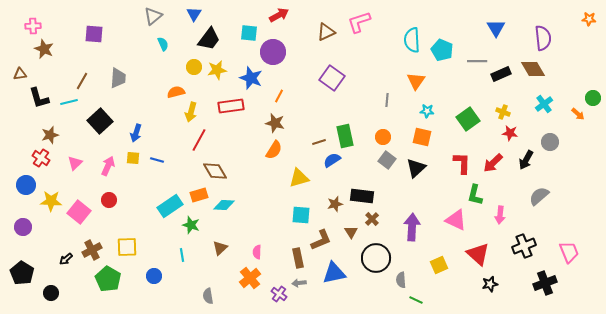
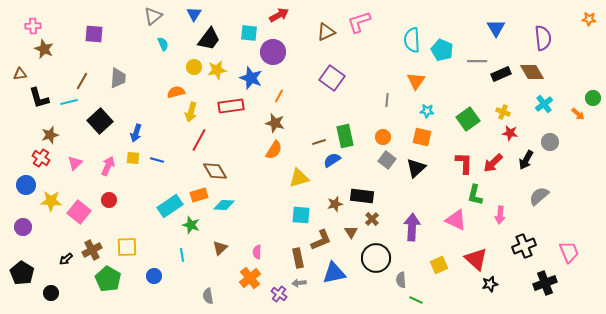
brown diamond at (533, 69): moved 1 px left, 3 px down
red L-shape at (462, 163): moved 2 px right
red triangle at (478, 254): moved 2 px left, 5 px down
